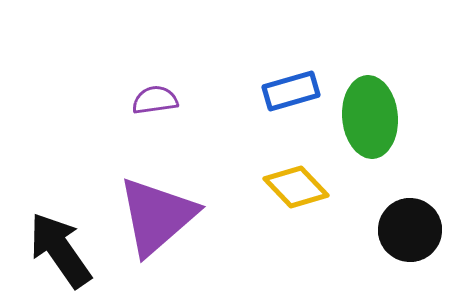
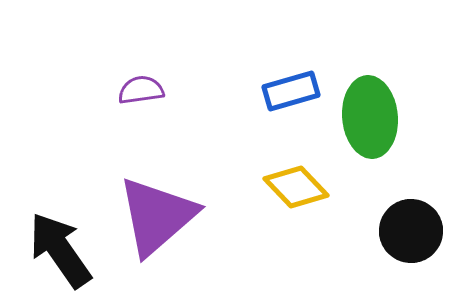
purple semicircle: moved 14 px left, 10 px up
black circle: moved 1 px right, 1 px down
